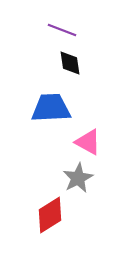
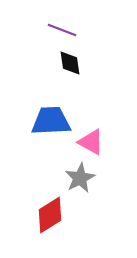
blue trapezoid: moved 13 px down
pink triangle: moved 3 px right
gray star: moved 2 px right
